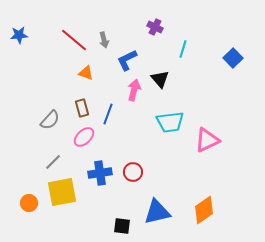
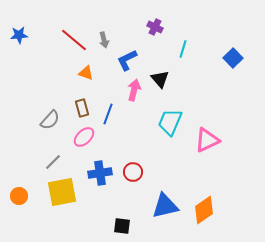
cyan trapezoid: rotated 120 degrees clockwise
orange circle: moved 10 px left, 7 px up
blue triangle: moved 8 px right, 6 px up
